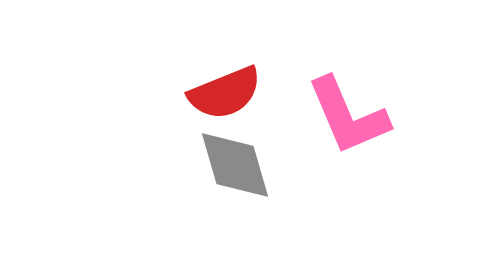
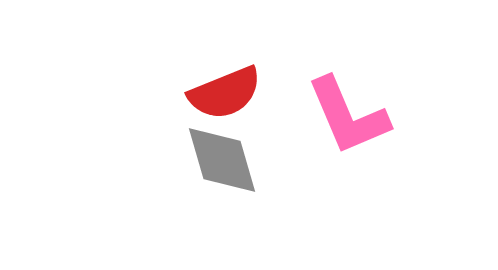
gray diamond: moved 13 px left, 5 px up
